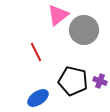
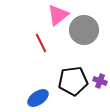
red line: moved 5 px right, 9 px up
black pentagon: rotated 20 degrees counterclockwise
